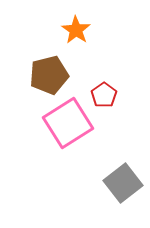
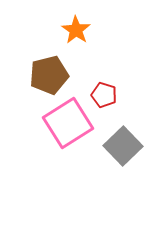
red pentagon: rotated 20 degrees counterclockwise
gray square: moved 37 px up; rotated 6 degrees counterclockwise
